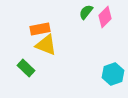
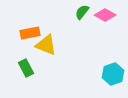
green semicircle: moved 4 px left
pink diamond: moved 2 px up; rotated 75 degrees clockwise
orange rectangle: moved 10 px left, 4 px down
green rectangle: rotated 18 degrees clockwise
